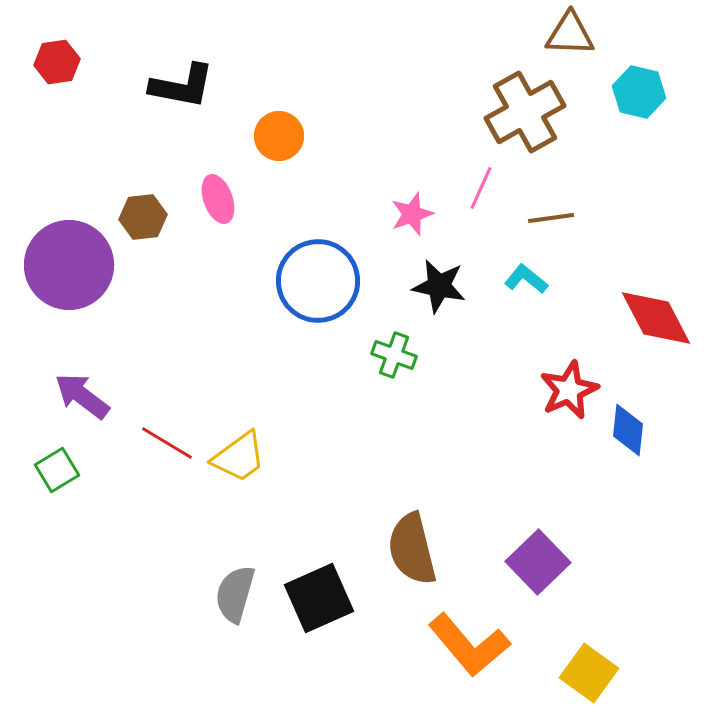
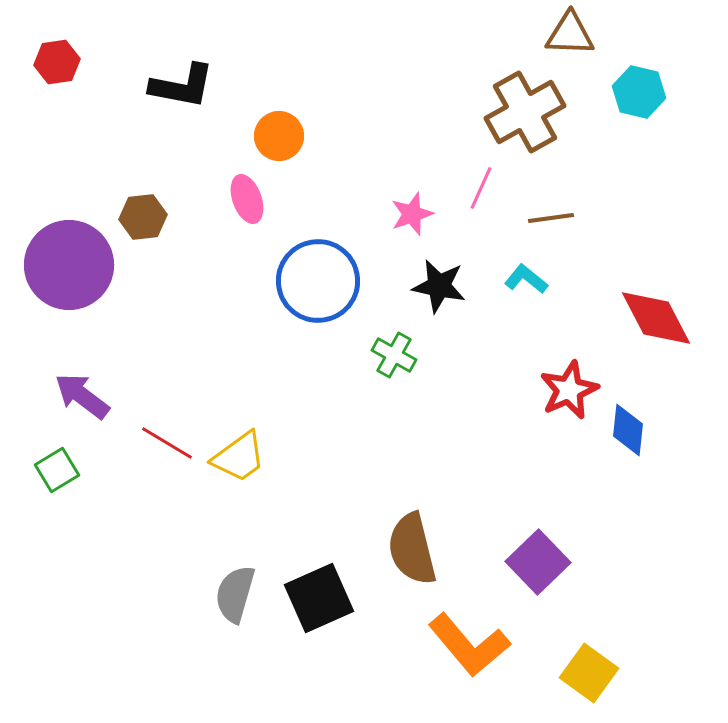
pink ellipse: moved 29 px right
green cross: rotated 9 degrees clockwise
